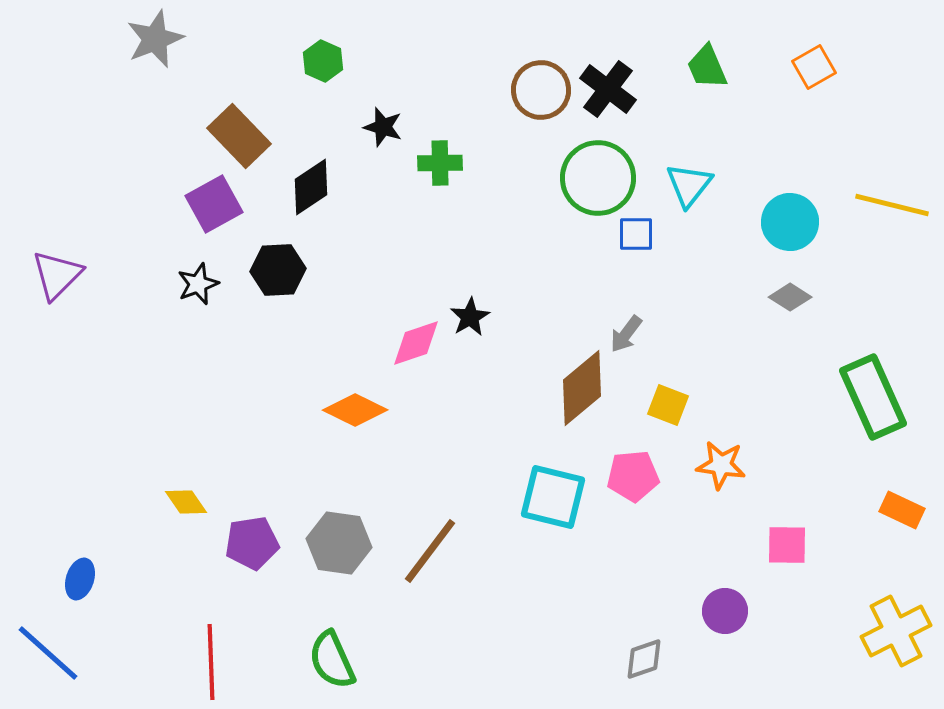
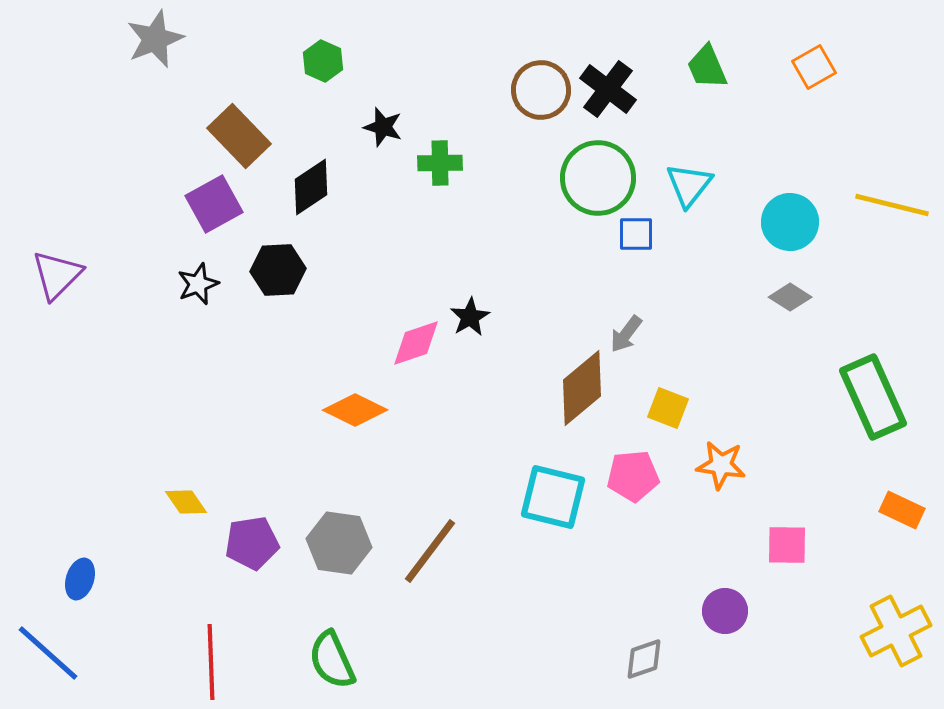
yellow square at (668, 405): moved 3 px down
